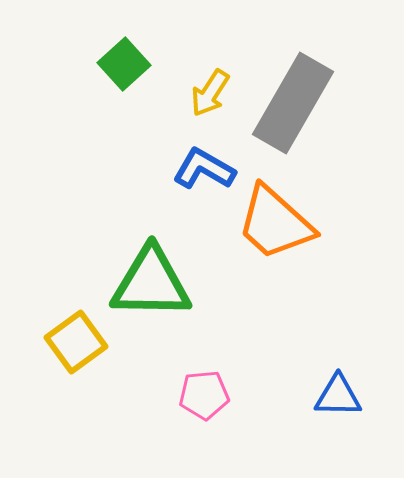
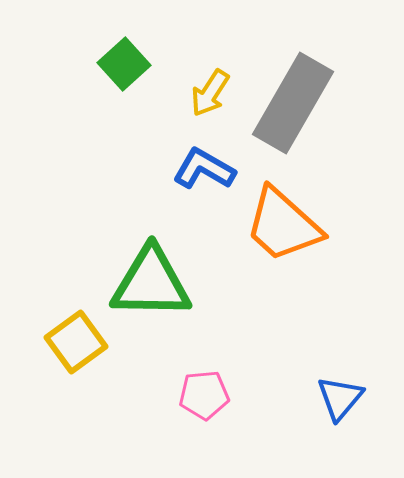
orange trapezoid: moved 8 px right, 2 px down
blue triangle: moved 2 px right, 2 px down; rotated 51 degrees counterclockwise
